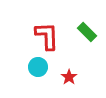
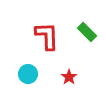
cyan circle: moved 10 px left, 7 px down
